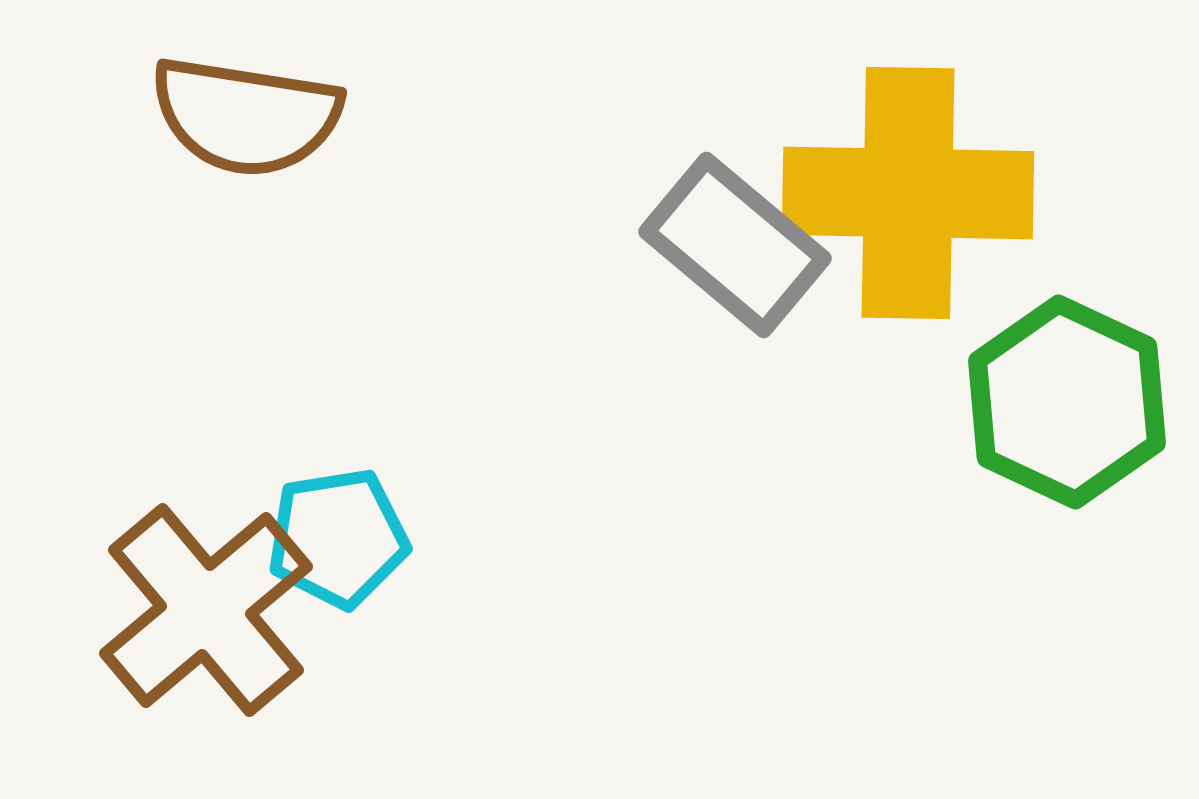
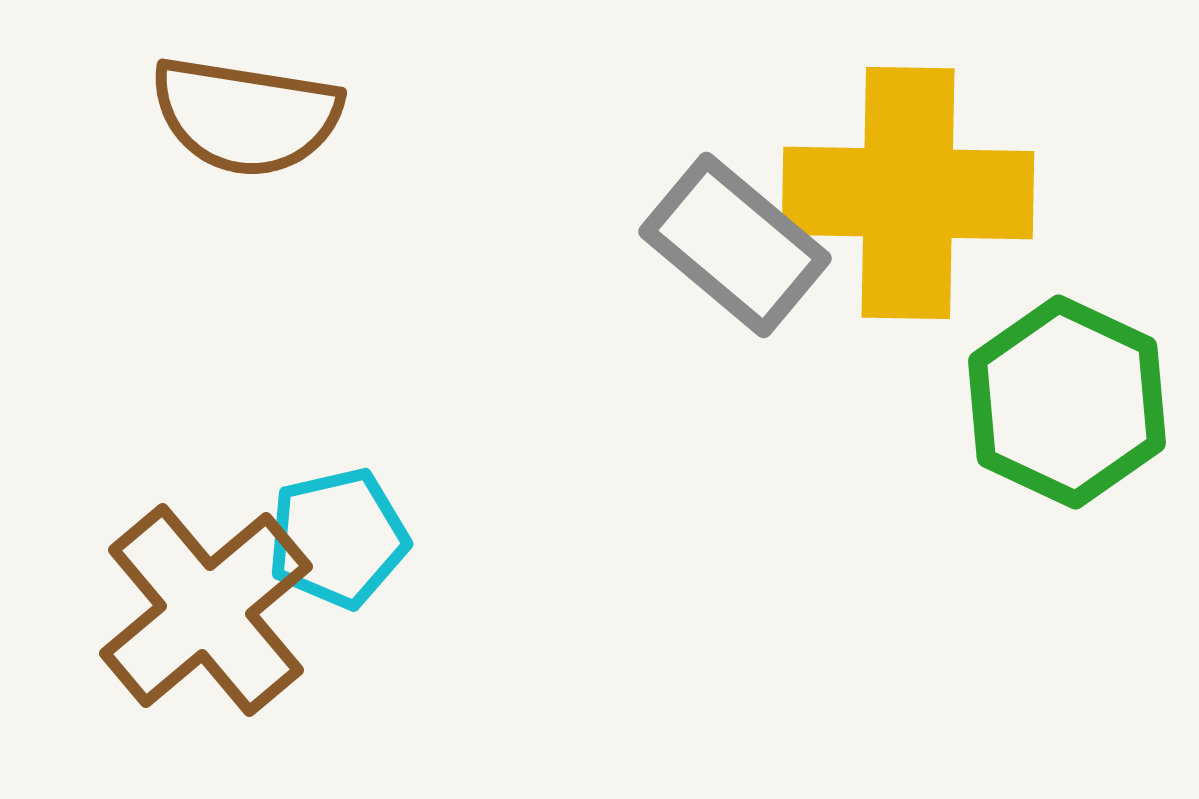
cyan pentagon: rotated 4 degrees counterclockwise
